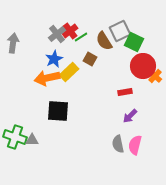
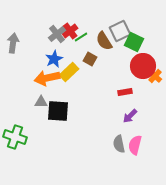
gray triangle: moved 9 px right, 38 px up
gray semicircle: moved 1 px right
